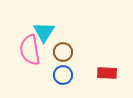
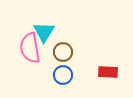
pink semicircle: moved 2 px up
red rectangle: moved 1 px right, 1 px up
